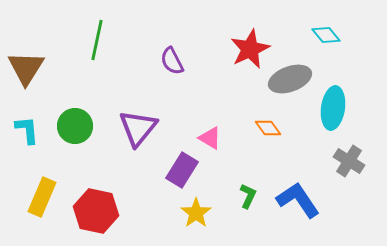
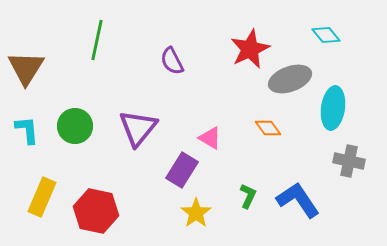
gray cross: rotated 20 degrees counterclockwise
